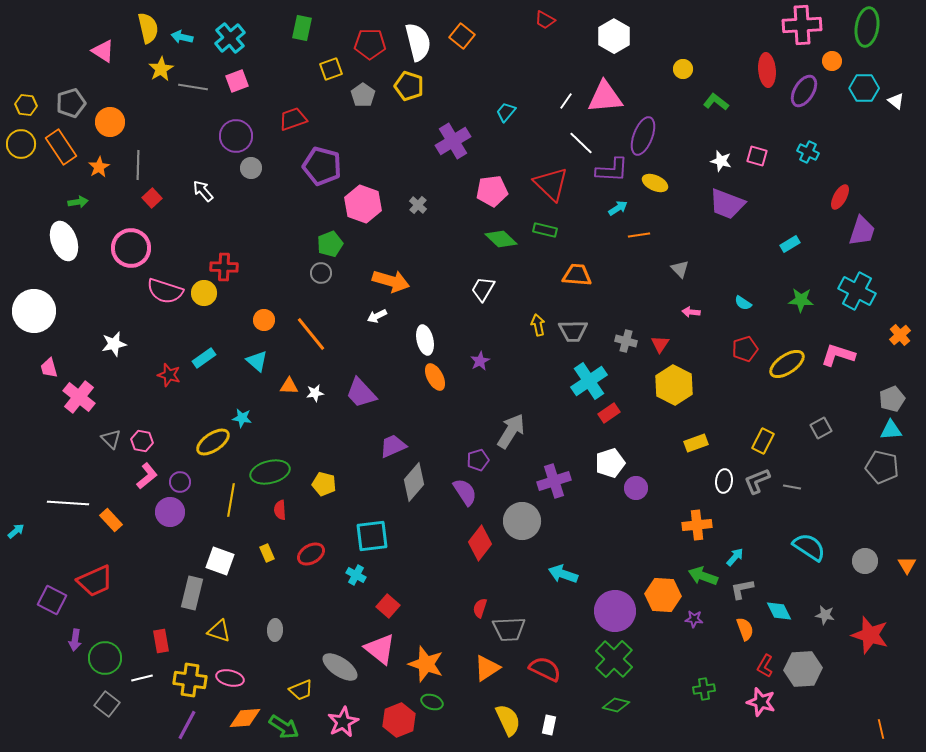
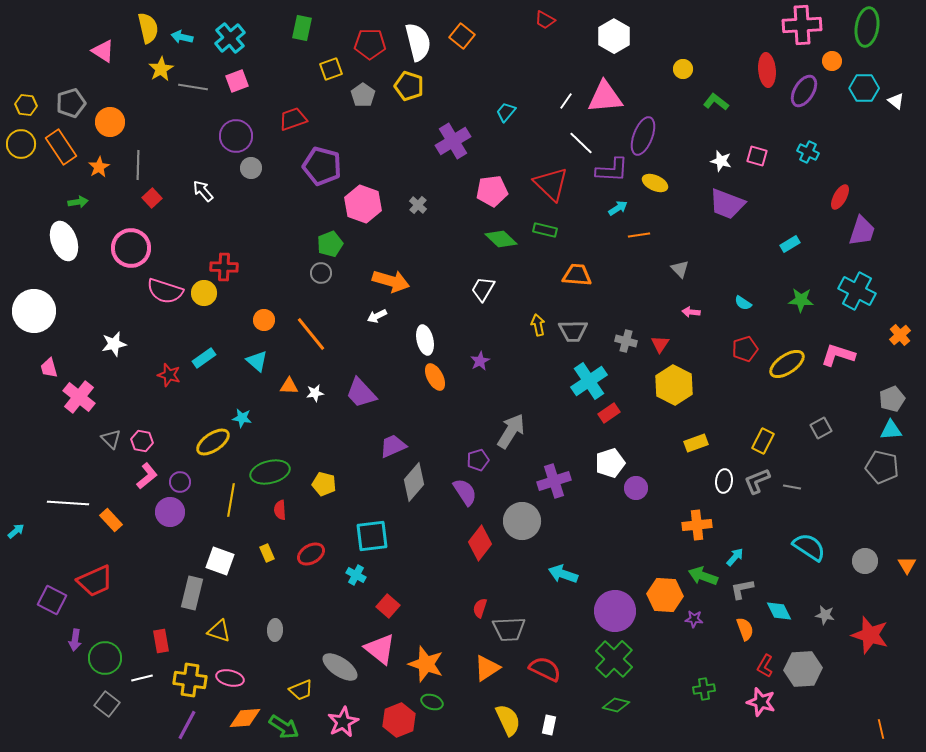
orange hexagon at (663, 595): moved 2 px right
